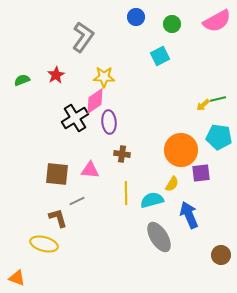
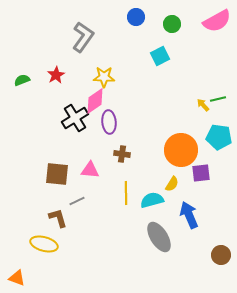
yellow arrow: rotated 88 degrees clockwise
